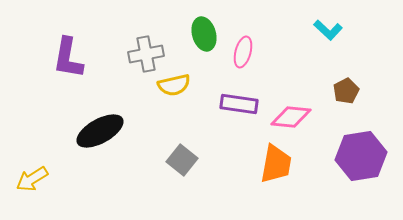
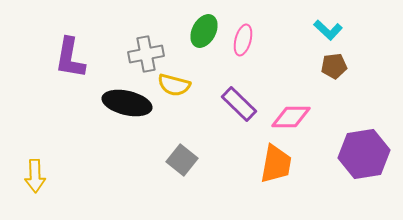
green ellipse: moved 3 px up; rotated 44 degrees clockwise
pink ellipse: moved 12 px up
purple L-shape: moved 2 px right
yellow semicircle: rotated 28 degrees clockwise
brown pentagon: moved 12 px left, 25 px up; rotated 20 degrees clockwise
purple rectangle: rotated 36 degrees clockwise
pink diamond: rotated 6 degrees counterclockwise
black ellipse: moved 27 px right, 28 px up; rotated 42 degrees clockwise
purple hexagon: moved 3 px right, 2 px up
yellow arrow: moved 3 px right, 3 px up; rotated 60 degrees counterclockwise
